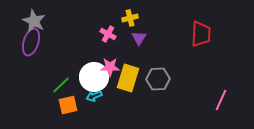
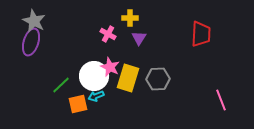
yellow cross: rotated 14 degrees clockwise
pink star: rotated 24 degrees clockwise
white circle: moved 1 px up
cyan arrow: moved 2 px right
pink line: rotated 45 degrees counterclockwise
orange square: moved 10 px right, 1 px up
